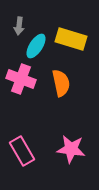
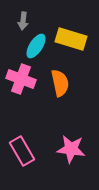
gray arrow: moved 4 px right, 5 px up
orange semicircle: moved 1 px left
